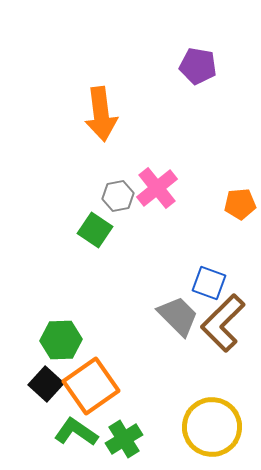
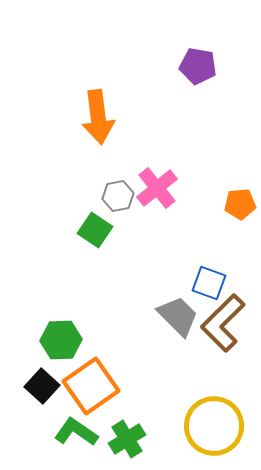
orange arrow: moved 3 px left, 3 px down
black square: moved 4 px left, 2 px down
yellow circle: moved 2 px right, 1 px up
green cross: moved 3 px right
